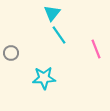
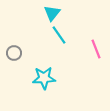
gray circle: moved 3 px right
